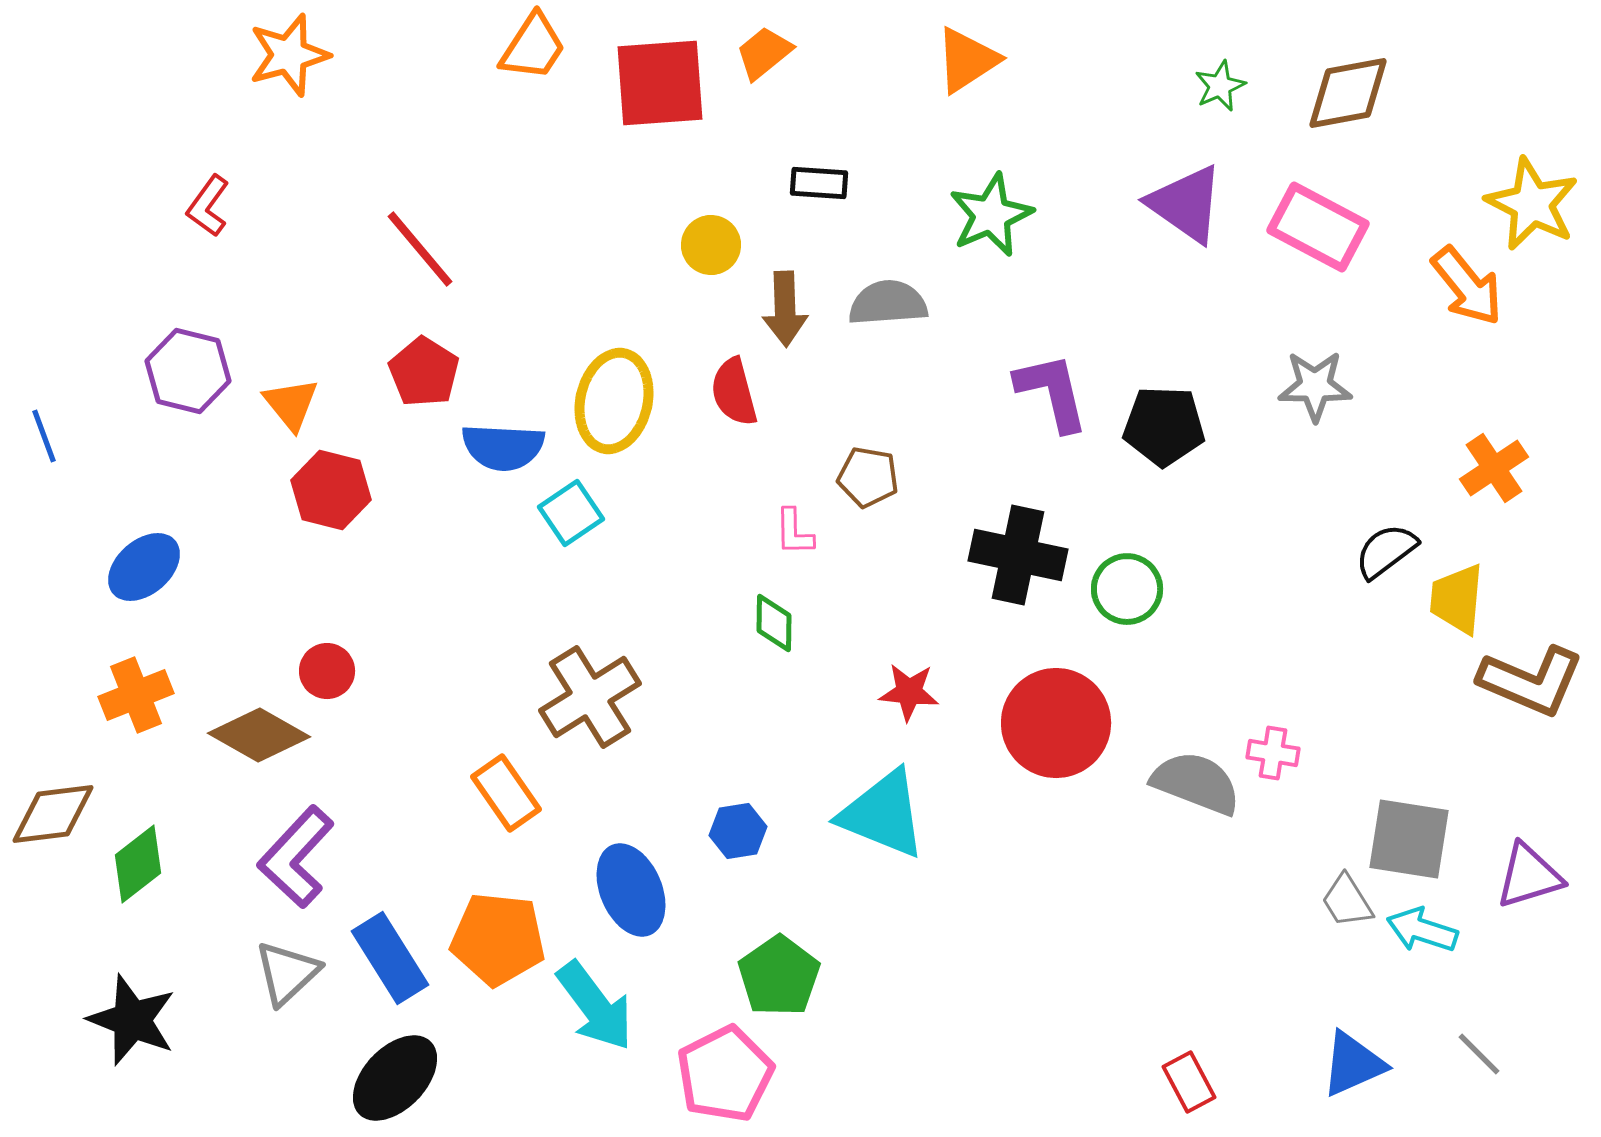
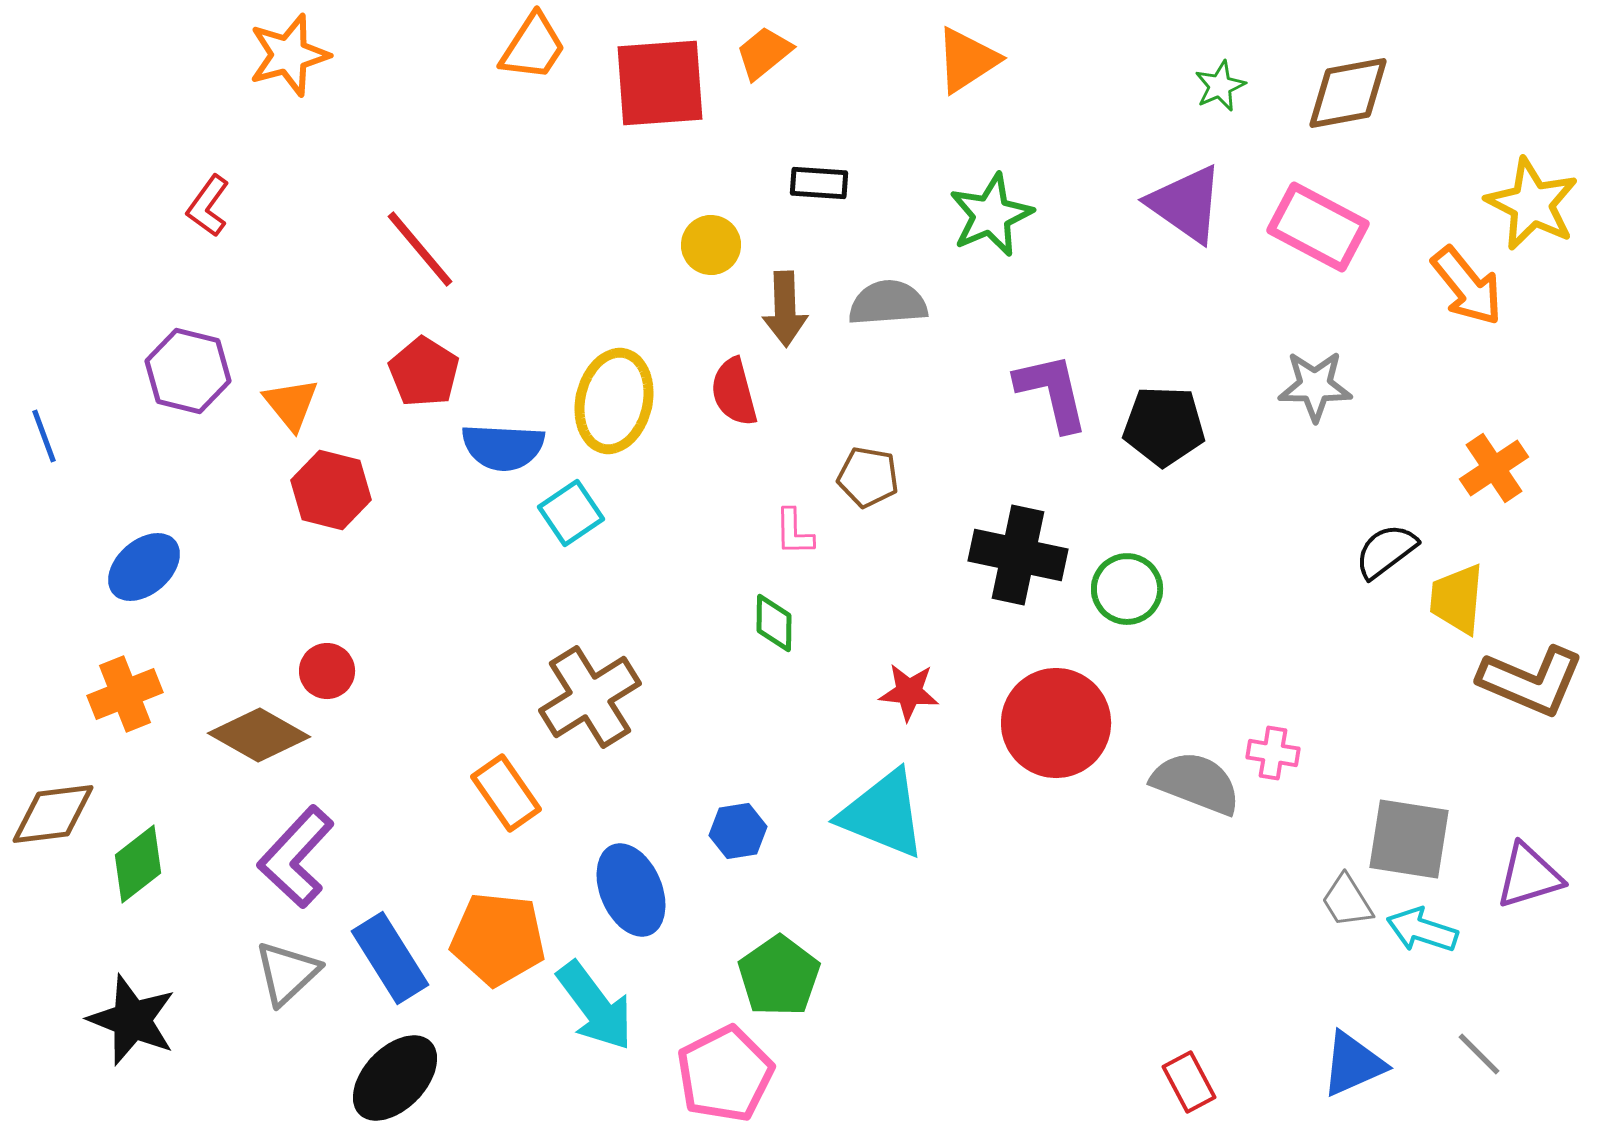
orange cross at (136, 695): moved 11 px left, 1 px up
